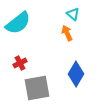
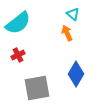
red cross: moved 2 px left, 8 px up
